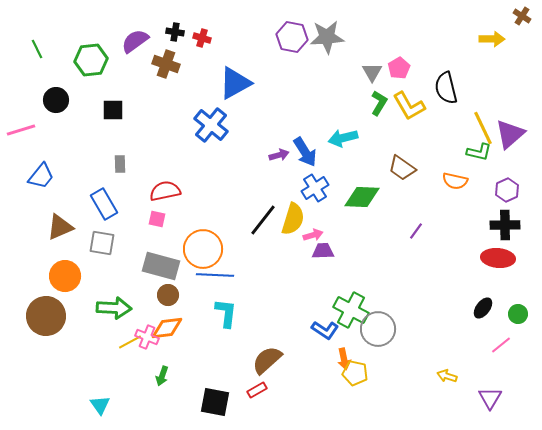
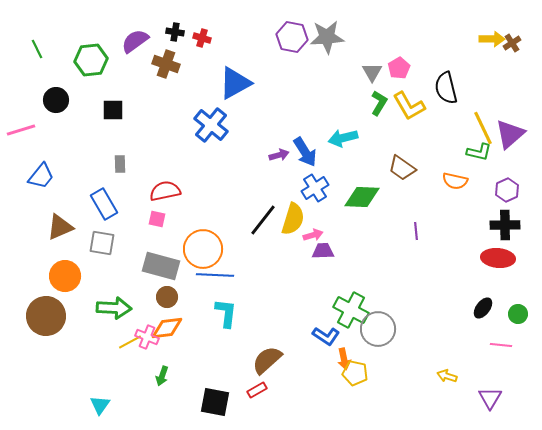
brown cross at (522, 16): moved 10 px left, 27 px down; rotated 24 degrees clockwise
purple line at (416, 231): rotated 42 degrees counterclockwise
brown circle at (168, 295): moved 1 px left, 2 px down
blue L-shape at (325, 330): moved 1 px right, 6 px down
pink line at (501, 345): rotated 45 degrees clockwise
cyan triangle at (100, 405): rotated 10 degrees clockwise
